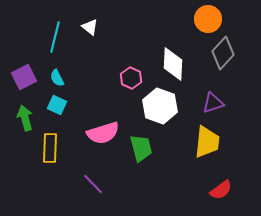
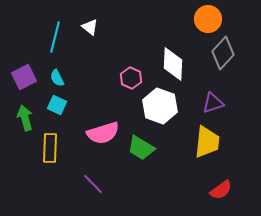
green trapezoid: rotated 136 degrees clockwise
